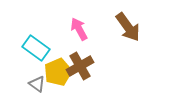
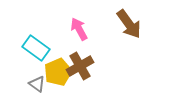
brown arrow: moved 1 px right, 3 px up
